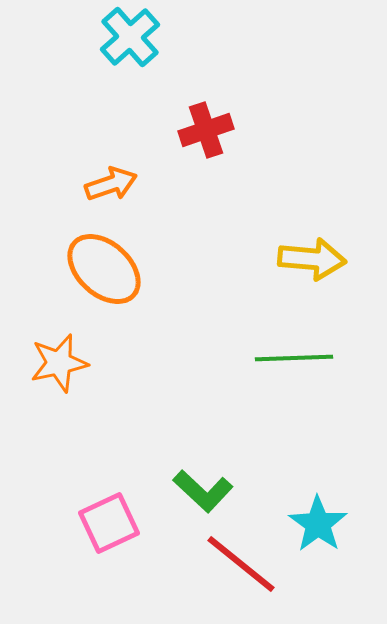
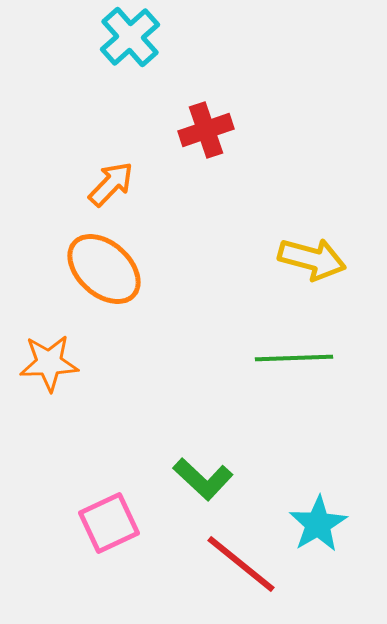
orange arrow: rotated 27 degrees counterclockwise
yellow arrow: rotated 10 degrees clockwise
orange star: moved 10 px left; rotated 10 degrees clockwise
green L-shape: moved 12 px up
cyan star: rotated 6 degrees clockwise
